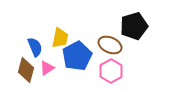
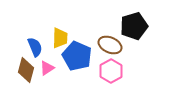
yellow trapezoid: rotated 10 degrees counterclockwise
blue pentagon: rotated 20 degrees counterclockwise
